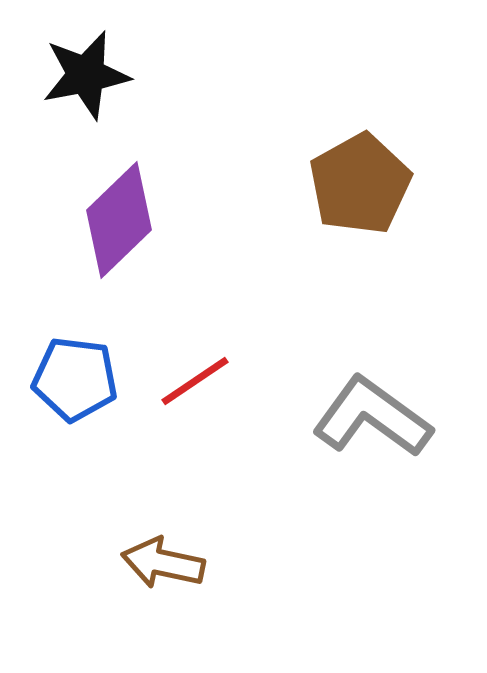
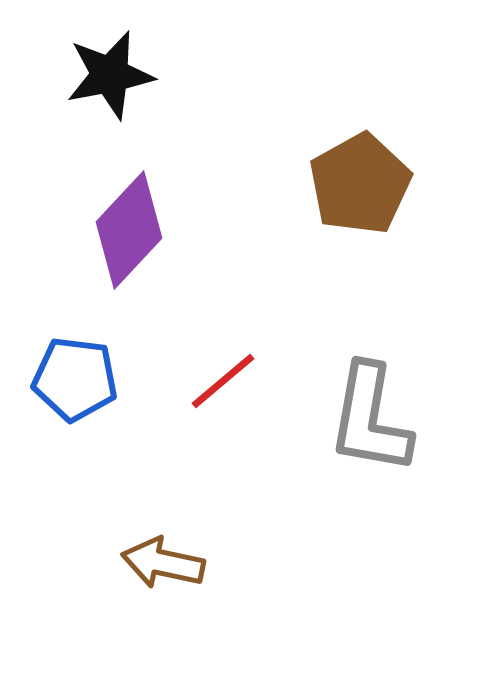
black star: moved 24 px right
purple diamond: moved 10 px right, 10 px down; rotated 3 degrees counterclockwise
red line: moved 28 px right; rotated 6 degrees counterclockwise
gray L-shape: moved 2 px left, 2 px down; rotated 116 degrees counterclockwise
